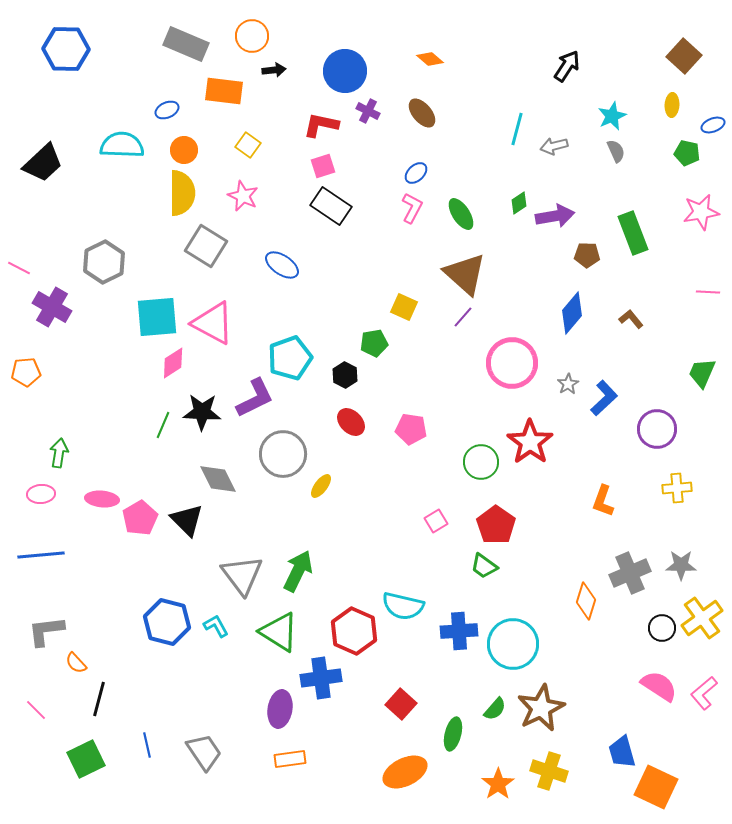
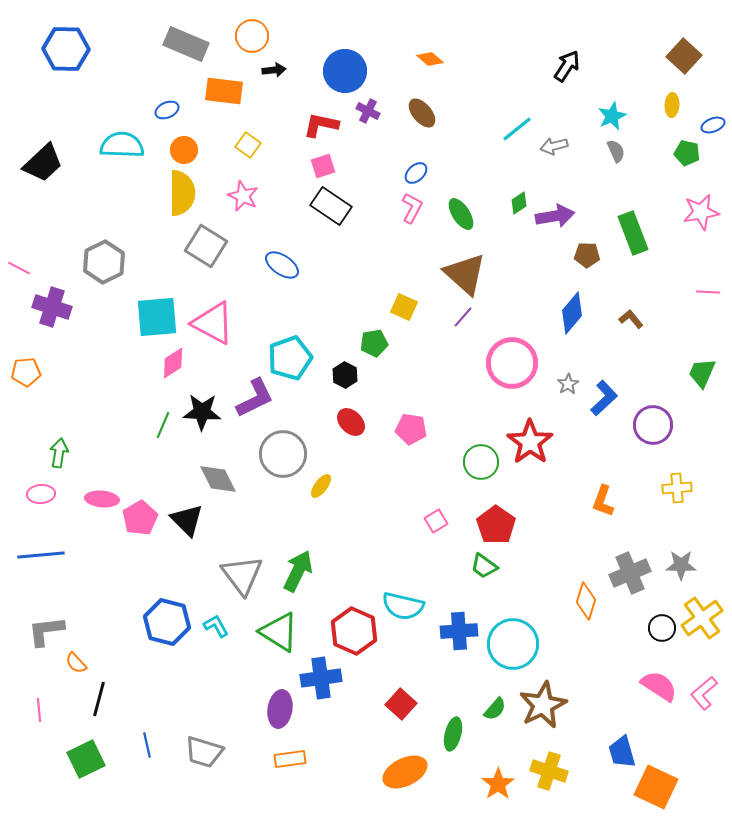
cyan line at (517, 129): rotated 36 degrees clockwise
purple cross at (52, 307): rotated 12 degrees counterclockwise
purple circle at (657, 429): moved 4 px left, 4 px up
brown star at (541, 708): moved 2 px right, 3 px up
pink line at (36, 710): moved 3 px right; rotated 40 degrees clockwise
gray trapezoid at (204, 752): rotated 141 degrees clockwise
